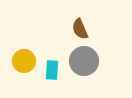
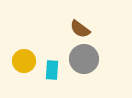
brown semicircle: rotated 30 degrees counterclockwise
gray circle: moved 2 px up
